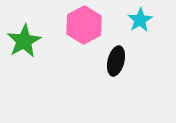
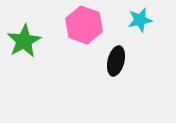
cyan star: rotated 20 degrees clockwise
pink hexagon: rotated 12 degrees counterclockwise
